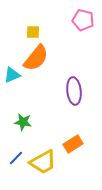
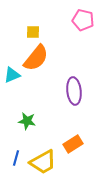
green star: moved 4 px right, 1 px up
blue line: rotated 28 degrees counterclockwise
